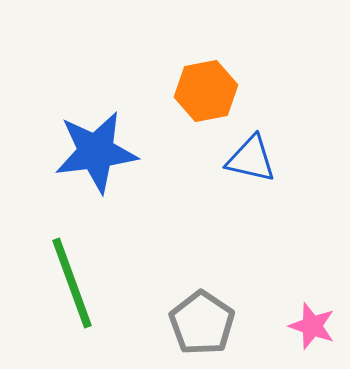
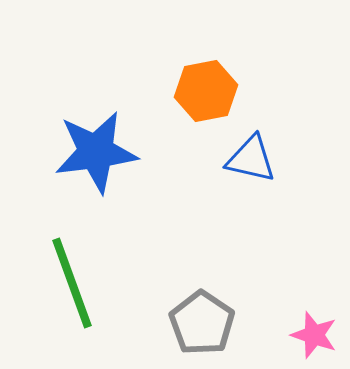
pink star: moved 2 px right, 9 px down
